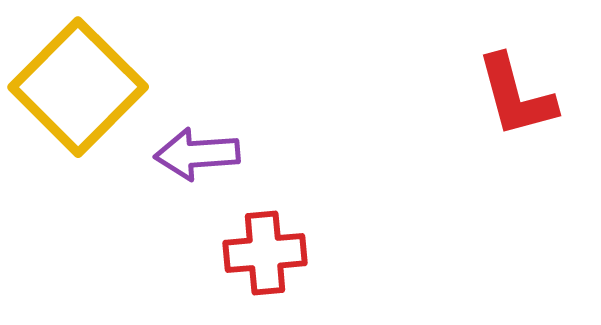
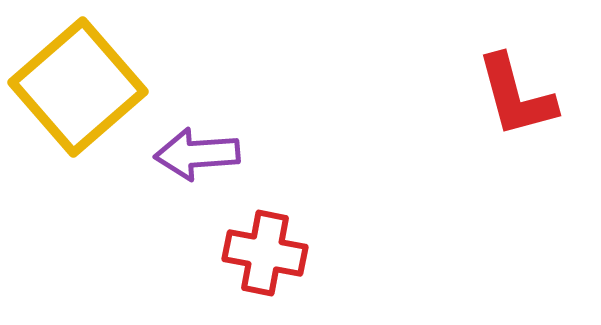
yellow square: rotated 4 degrees clockwise
red cross: rotated 16 degrees clockwise
